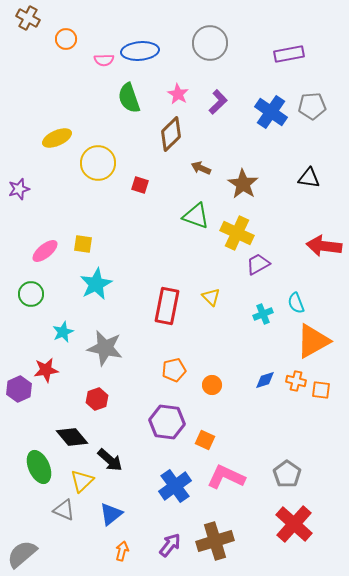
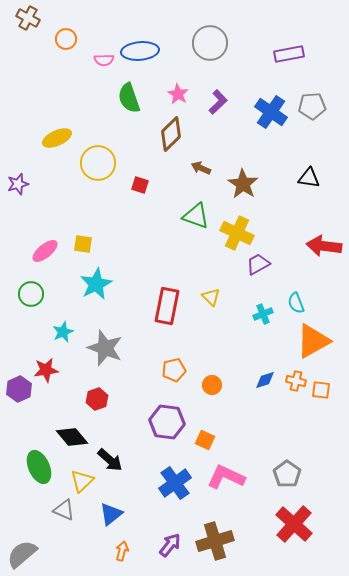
purple star at (19, 189): moved 1 px left, 5 px up
gray star at (105, 348): rotated 9 degrees clockwise
blue cross at (175, 486): moved 3 px up
